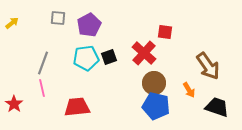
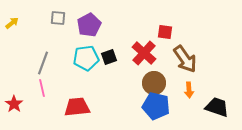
brown arrow: moved 23 px left, 7 px up
orange arrow: rotated 28 degrees clockwise
